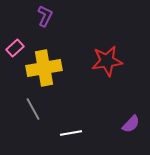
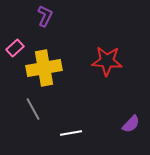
red star: rotated 12 degrees clockwise
